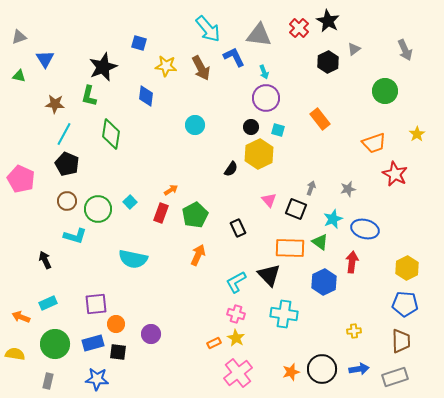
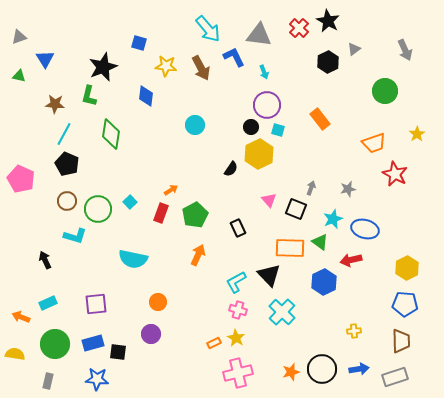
purple circle at (266, 98): moved 1 px right, 7 px down
red arrow at (352, 262): moved 1 px left, 2 px up; rotated 110 degrees counterclockwise
pink cross at (236, 314): moved 2 px right, 4 px up
cyan cross at (284, 314): moved 2 px left, 2 px up; rotated 36 degrees clockwise
orange circle at (116, 324): moved 42 px right, 22 px up
pink cross at (238, 373): rotated 24 degrees clockwise
